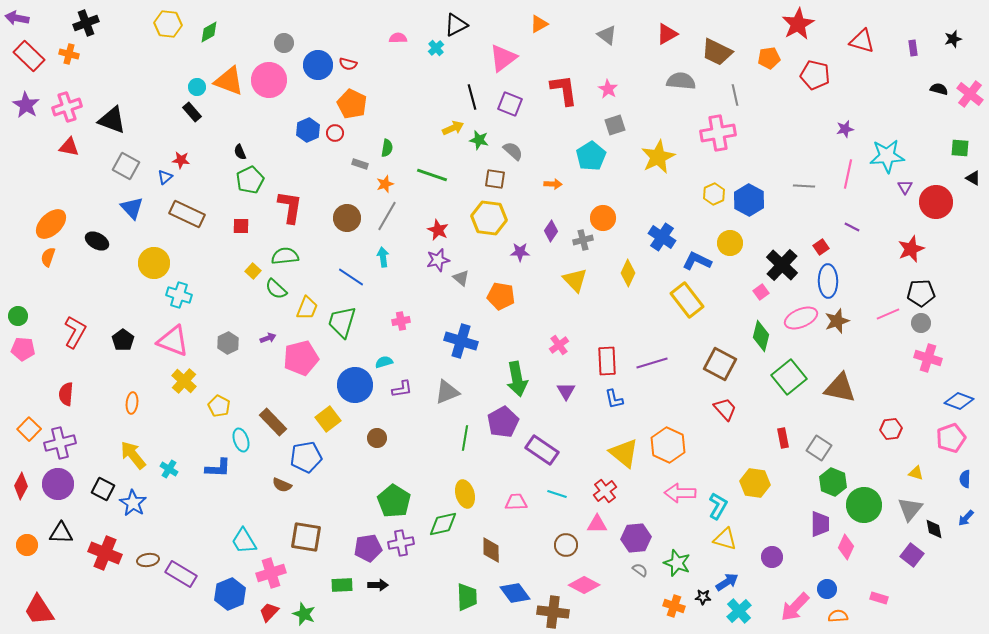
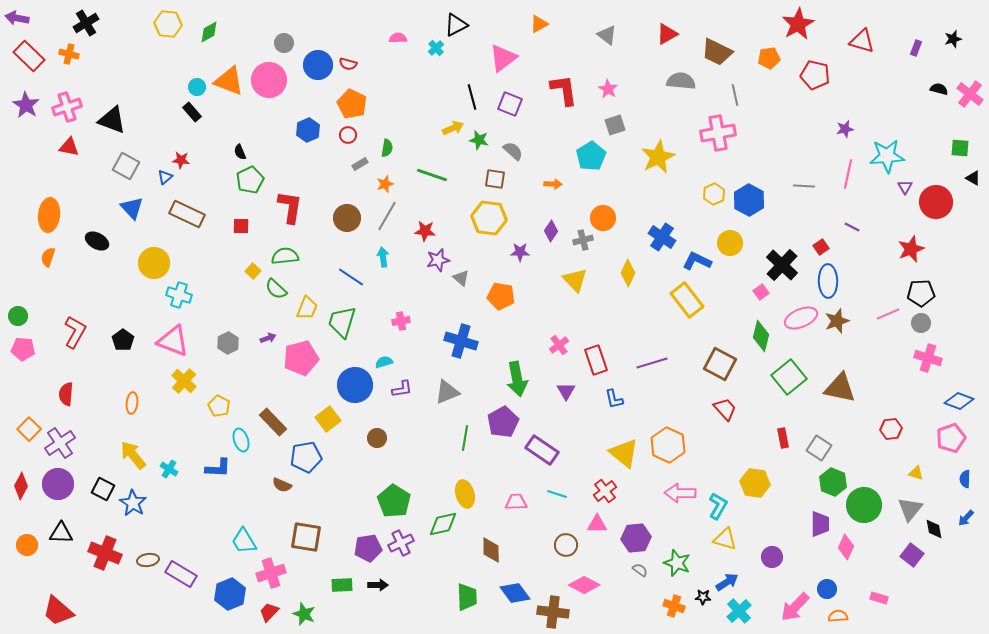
black cross at (86, 23): rotated 10 degrees counterclockwise
purple rectangle at (913, 48): moved 3 px right; rotated 28 degrees clockwise
red circle at (335, 133): moved 13 px right, 2 px down
gray rectangle at (360, 164): rotated 49 degrees counterclockwise
orange ellipse at (51, 224): moved 2 px left, 9 px up; rotated 40 degrees counterclockwise
red star at (438, 230): moved 13 px left, 1 px down; rotated 20 degrees counterclockwise
red rectangle at (607, 361): moved 11 px left, 1 px up; rotated 16 degrees counterclockwise
purple cross at (60, 443): rotated 20 degrees counterclockwise
purple cross at (401, 543): rotated 15 degrees counterclockwise
red trapezoid at (39, 610): moved 19 px right, 1 px down; rotated 16 degrees counterclockwise
